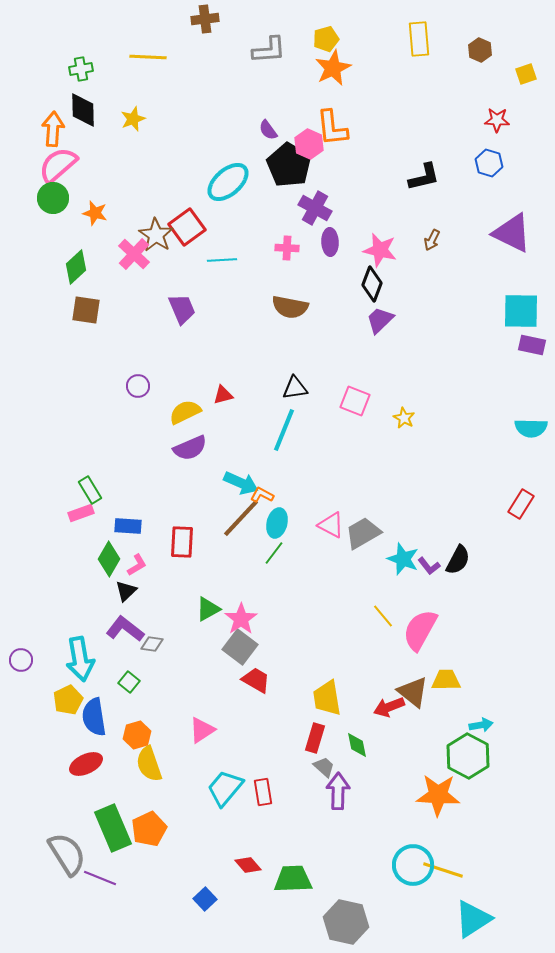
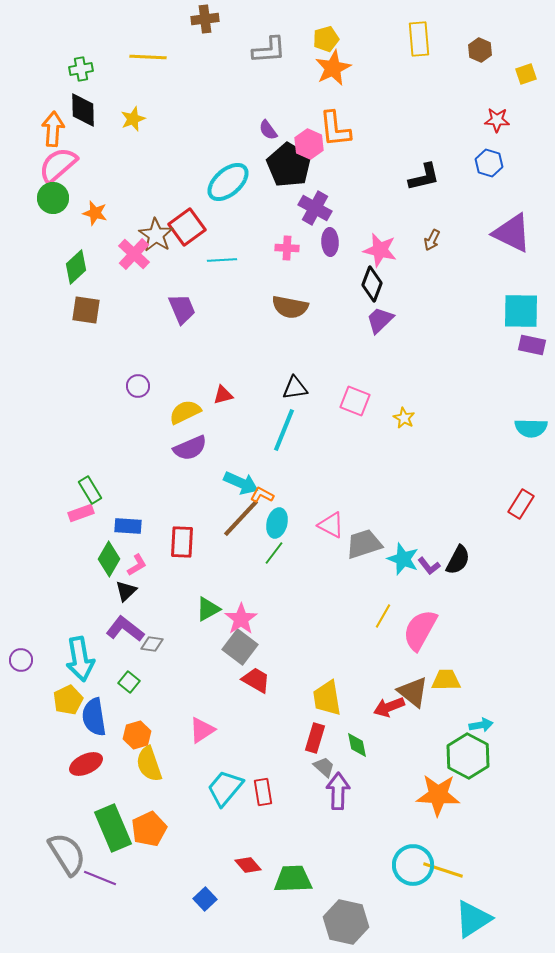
orange L-shape at (332, 128): moved 3 px right, 1 px down
gray trapezoid at (363, 533): moved 1 px right, 11 px down; rotated 12 degrees clockwise
yellow line at (383, 616): rotated 70 degrees clockwise
